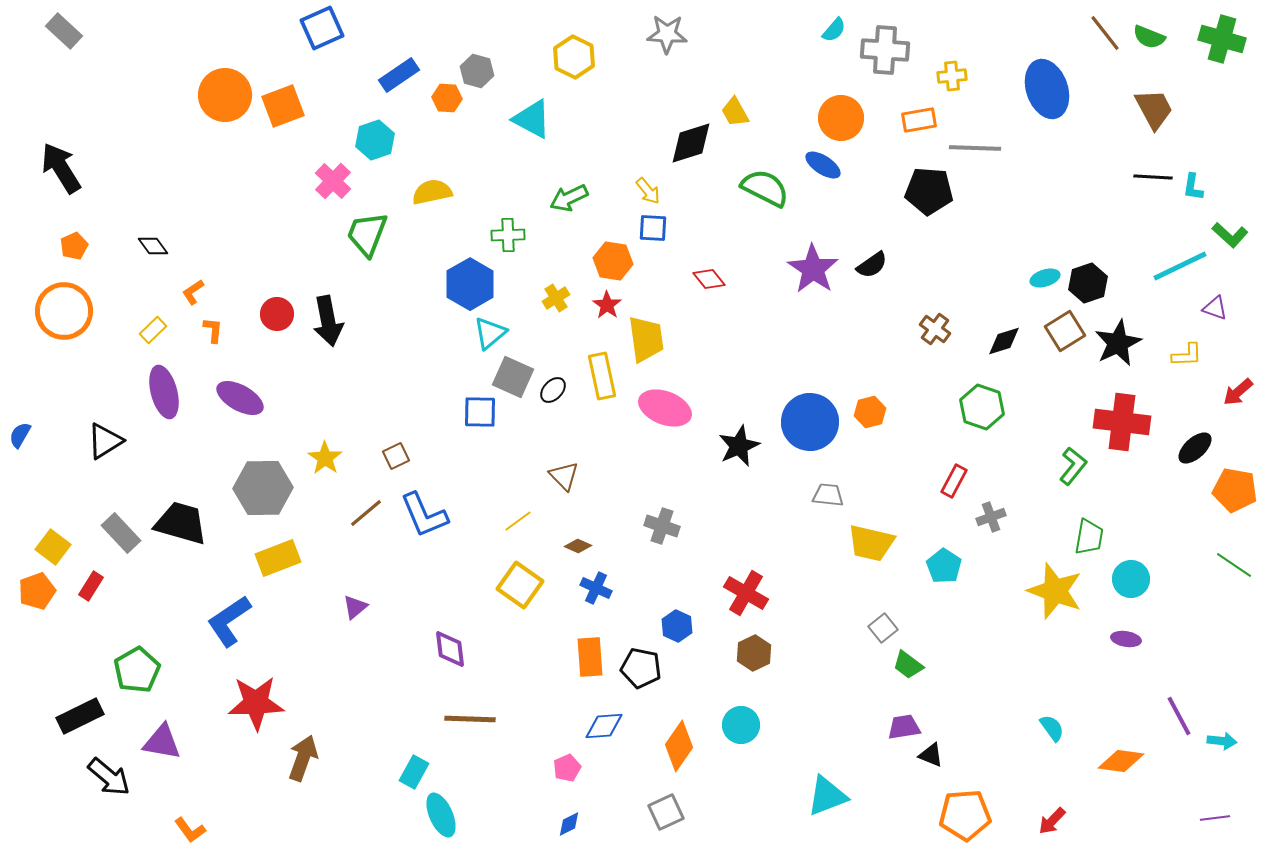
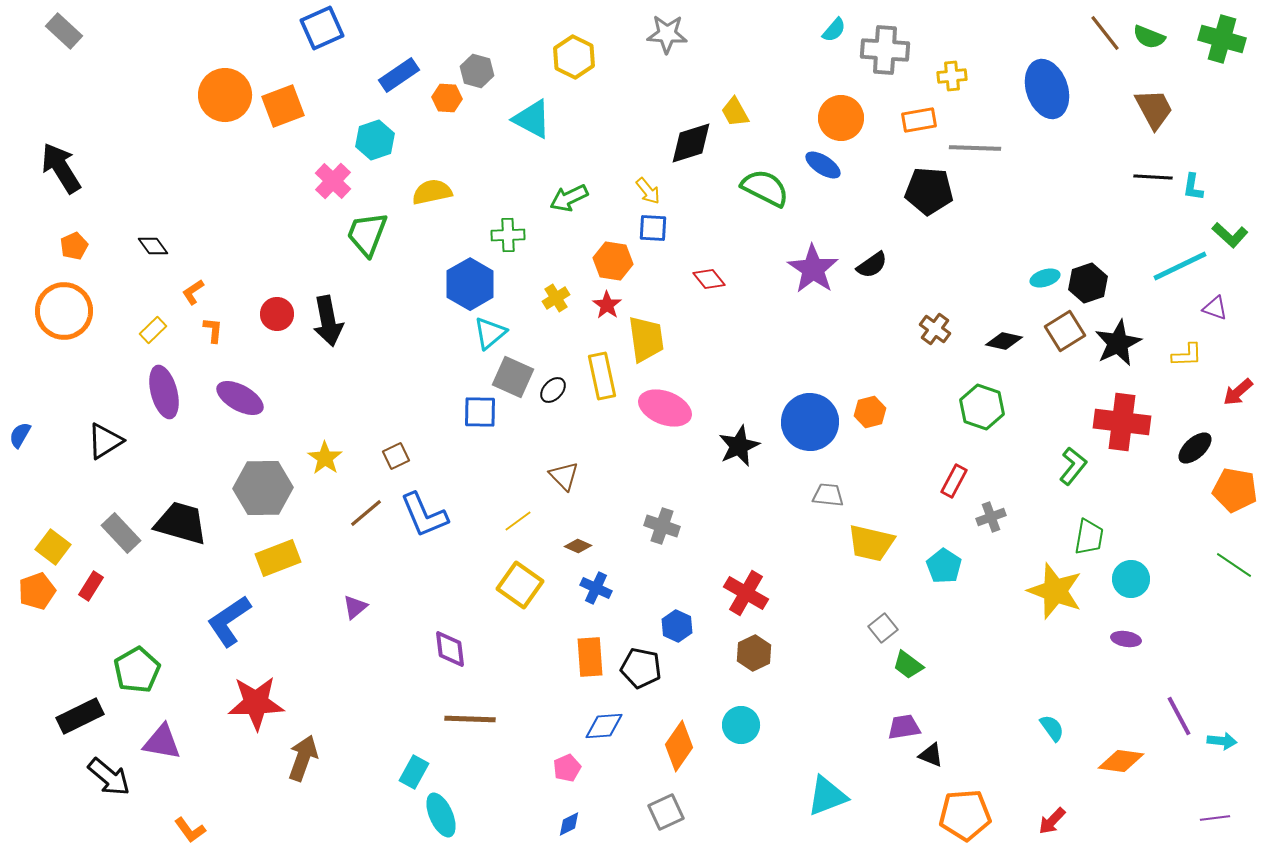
black diamond at (1004, 341): rotated 30 degrees clockwise
